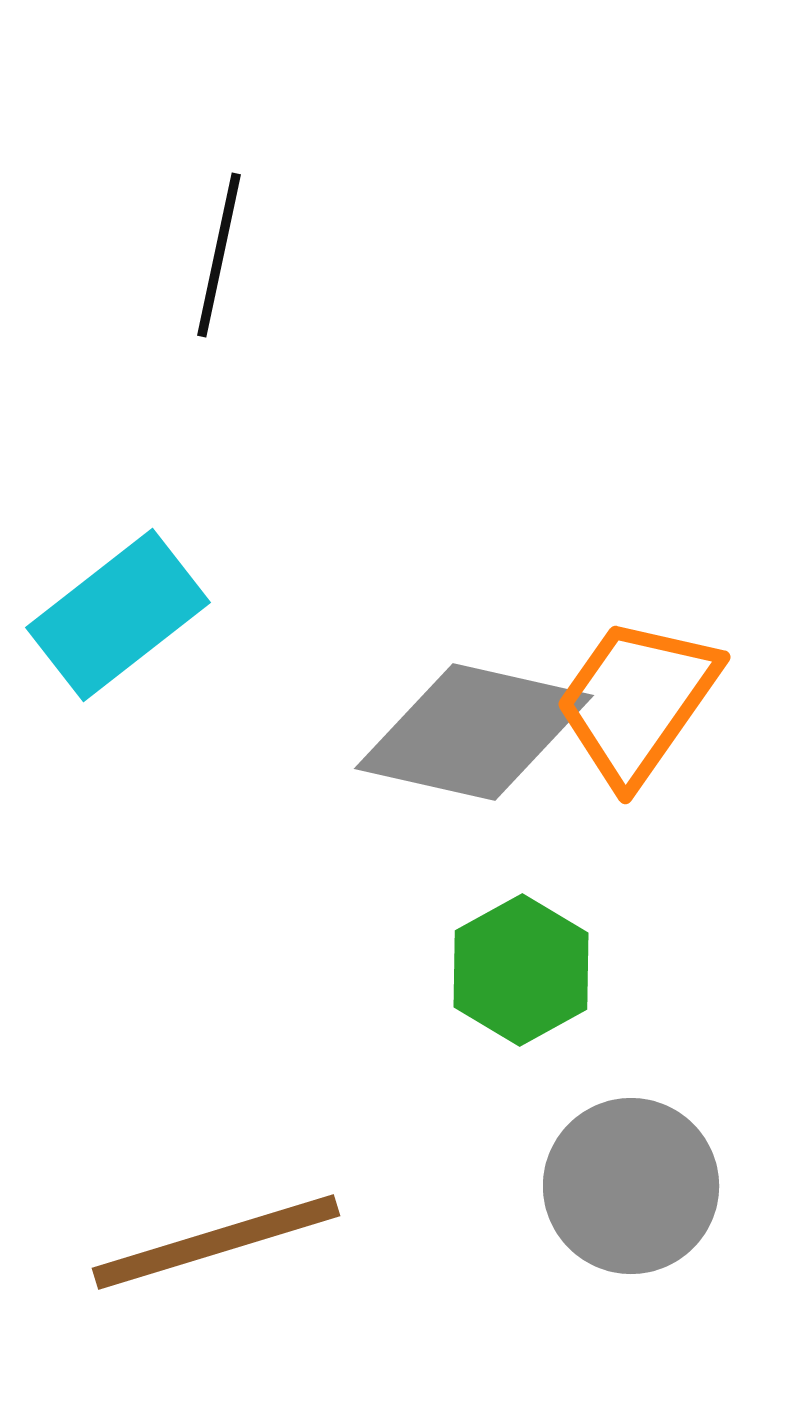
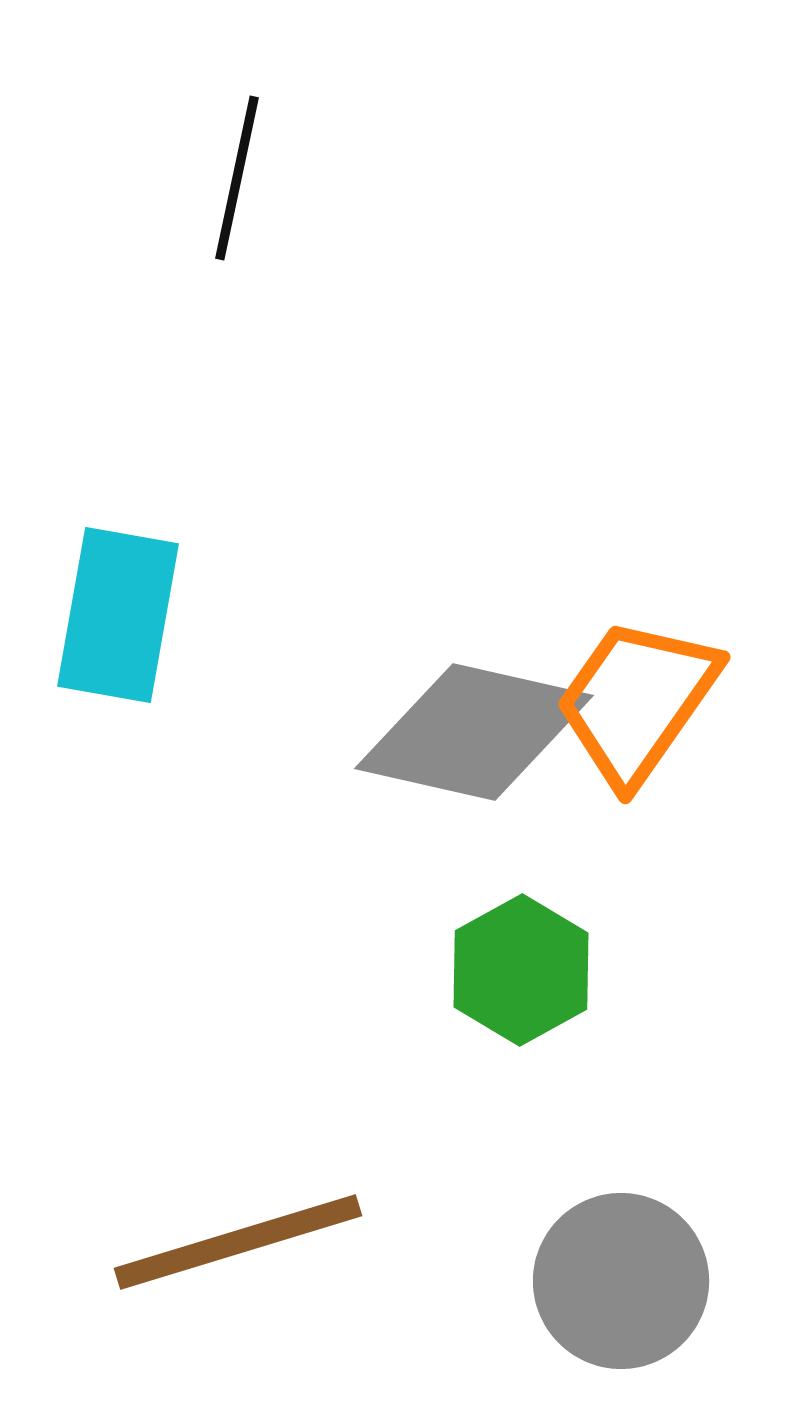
black line: moved 18 px right, 77 px up
cyan rectangle: rotated 42 degrees counterclockwise
gray circle: moved 10 px left, 95 px down
brown line: moved 22 px right
